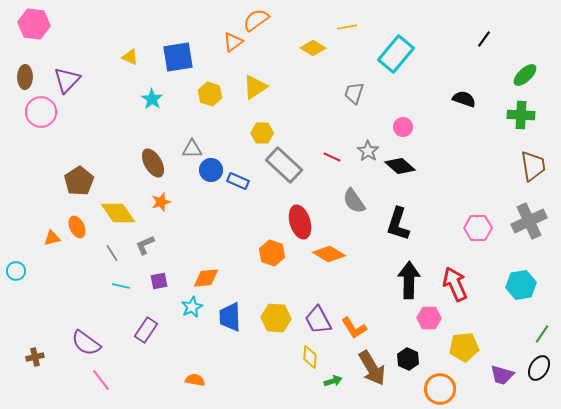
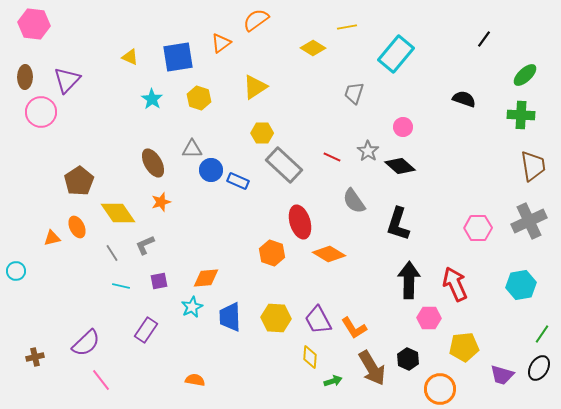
orange triangle at (233, 42): moved 12 px left, 1 px down
yellow hexagon at (210, 94): moved 11 px left, 4 px down
purple semicircle at (86, 343): rotated 80 degrees counterclockwise
